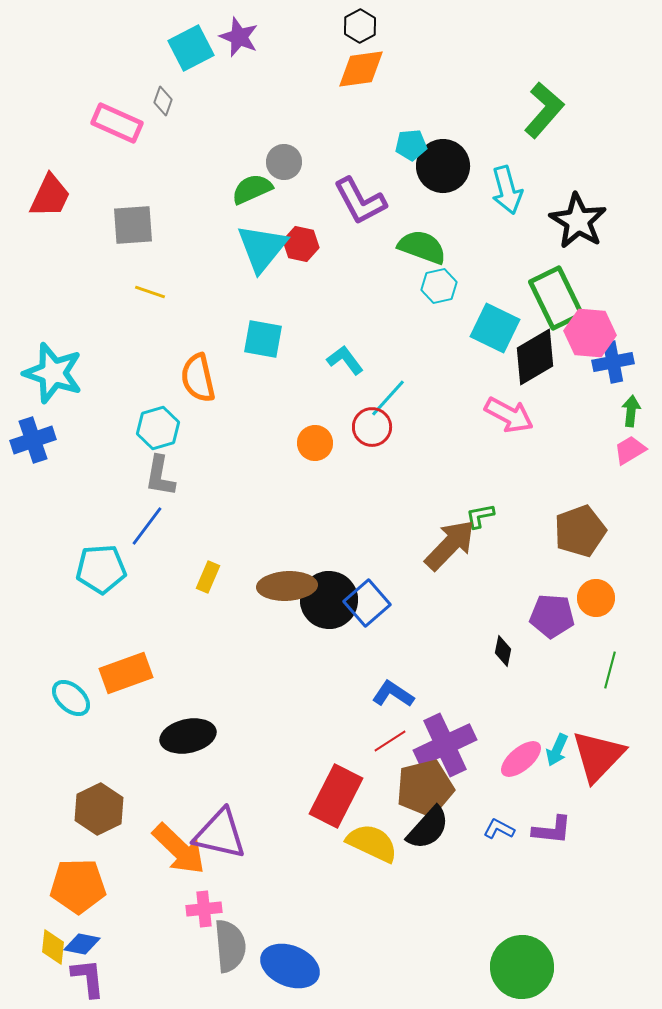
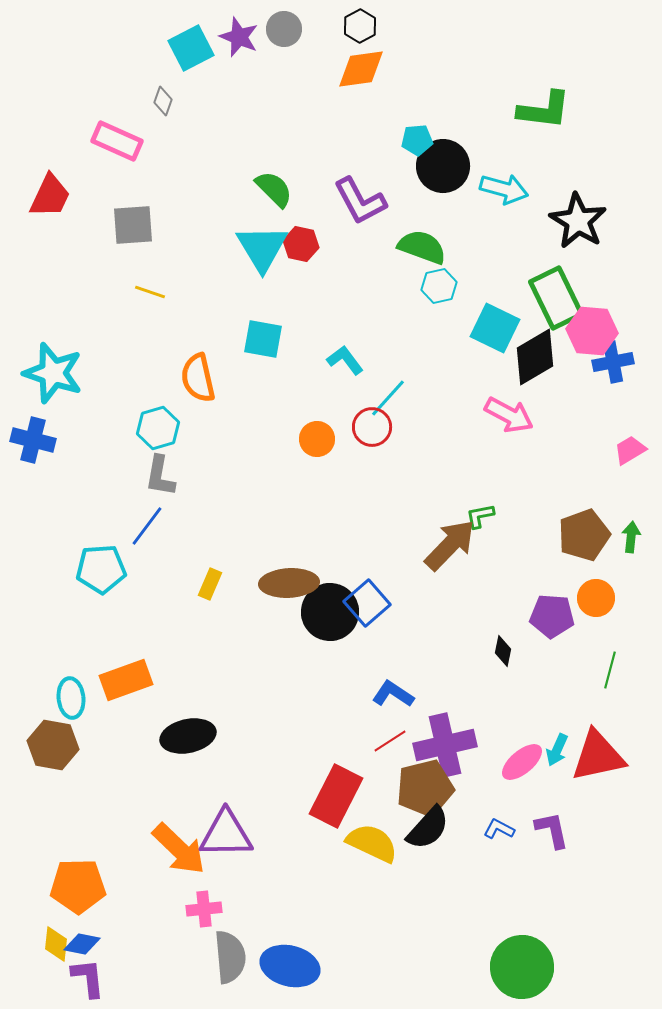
green L-shape at (544, 110): rotated 56 degrees clockwise
pink rectangle at (117, 123): moved 18 px down
cyan pentagon at (411, 145): moved 6 px right, 5 px up
gray circle at (284, 162): moved 133 px up
green semicircle at (252, 189): moved 22 px right; rotated 69 degrees clockwise
cyan arrow at (507, 190): moved 3 px left, 1 px up; rotated 60 degrees counterclockwise
cyan triangle at (262, 248): rotated 10 degrees counterclockwise
pink hexagon at (590, 333): moved 2 px right, 2 px up
green arrow at (631, 411): moved 126 px down
blue cross at (33, 440): rotated 33 degrees clockwise
orange circle at (315, 443): moved 2 px right, 4 px up
brown pentagon at (580, 531): moved 4 px right, 4 px down
yellow rectangle at (208, 577): moved 2 px right, 7 px down
brown ellipse at (287, 586): moved 2 px right, 3 px up
black circle at (329, 600): moved 1 px right, 12 px down
orange rectangle at (126, 673): moved 7 px down
cyan ellipse at (71, 698): rotated 42 degrees clockwise
purple cross at (445, 745): rotated 12 degrees clockwise
red triangle at (598, 756): rotated 34 degrees clockwise
pink ellipse at (521, 759): moved 1 px right, 3 px down
brown hexagon at (99, 809): moved 46 px left, 64 px up; rotated 24 degrees counterclockwise
purple L-shape at (552, 830): rotated 108 degrees counterclockwise
purple triangle at (220, 834): moved 6 px right; rotated 14 degrees counterclockwise
gray semicircle at (230, 946): moved 11 px down
yellow diamond at (53, 947): moved 3 px right, 3 px up
blue ellipse at (290, 966): rotated 8 degrees counterclockwise
